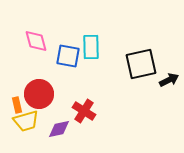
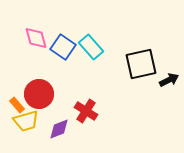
pink diamond: moved 3 px up
cyan rectangle: rotated 40 degrees counterclockwise
blue square: moved 5 px left, 9 px up; rotated 25 degrees clockwise
orange rectangle: rotated 28 degrees counterclockwise
red cross: moved 2 px right
purple diamond: rotated 10 degrees counterclockwise
